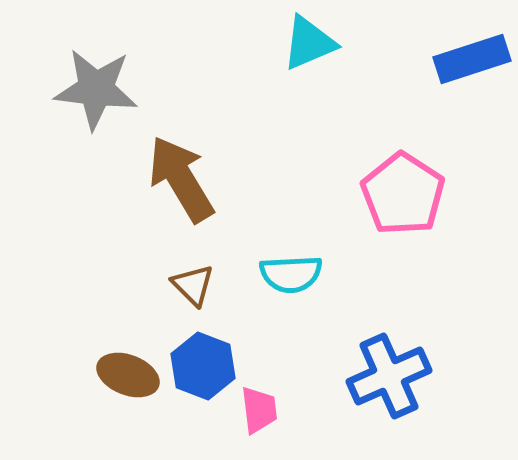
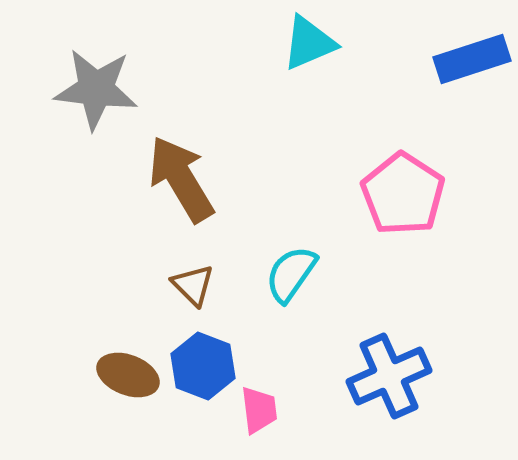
cyan semicircle: rotated 128 degrees clockwise
